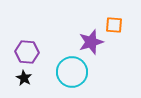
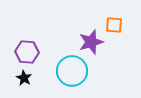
cyan circle: moved 1 px up
